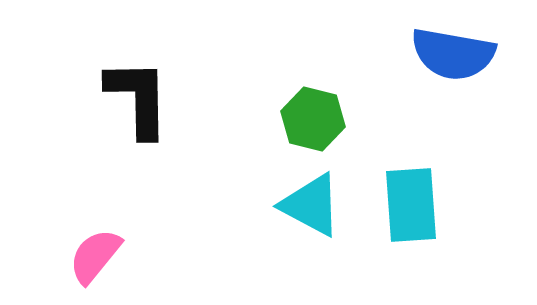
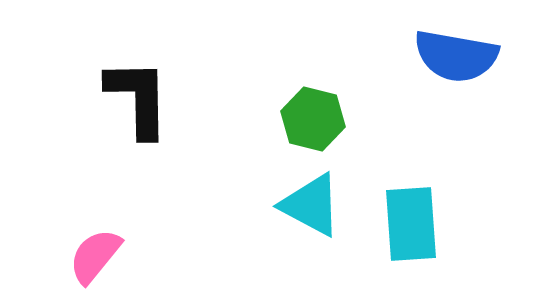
blue semicircle: moved 3 px right, 2 px down
cyan rectangle: moved 19 px down
